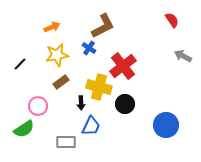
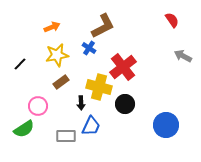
red cross: moved 1 px down
gray rectangle: moved 6 px up
